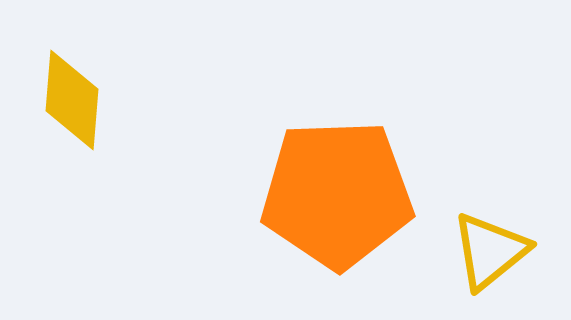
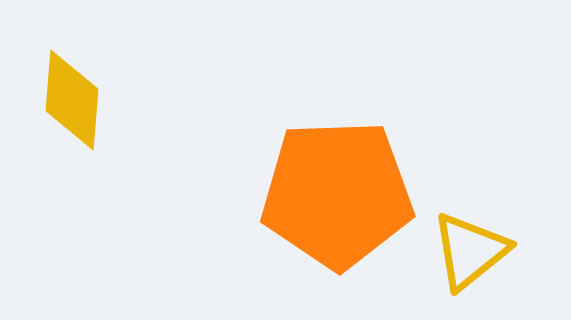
yellow triangle: moved 20 px left
